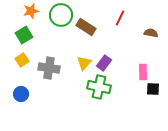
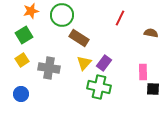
green circle: moved 1 px right
brown rectangle: moved 7 px left, 11 px down
